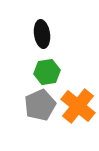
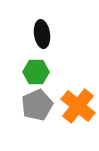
green hexagon: moved 11 px left; rotated 10 degrees clockwise
gray pentagon: moved 3 px left
